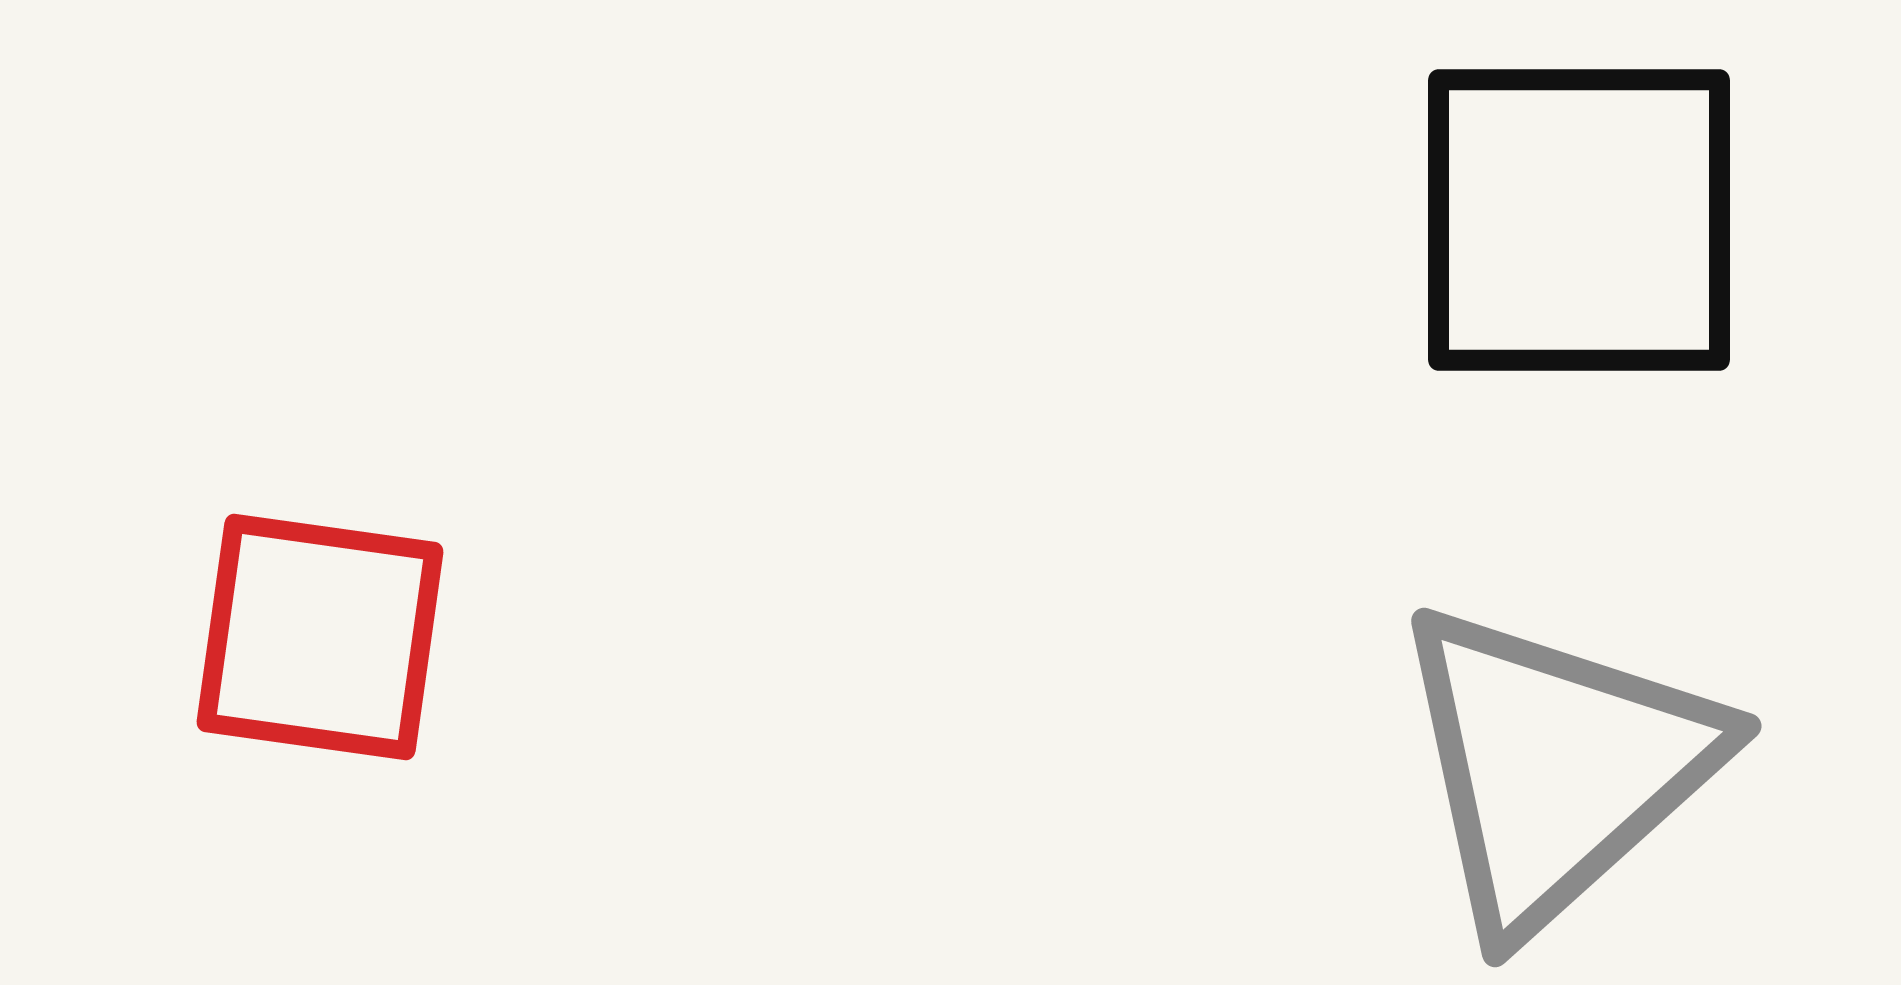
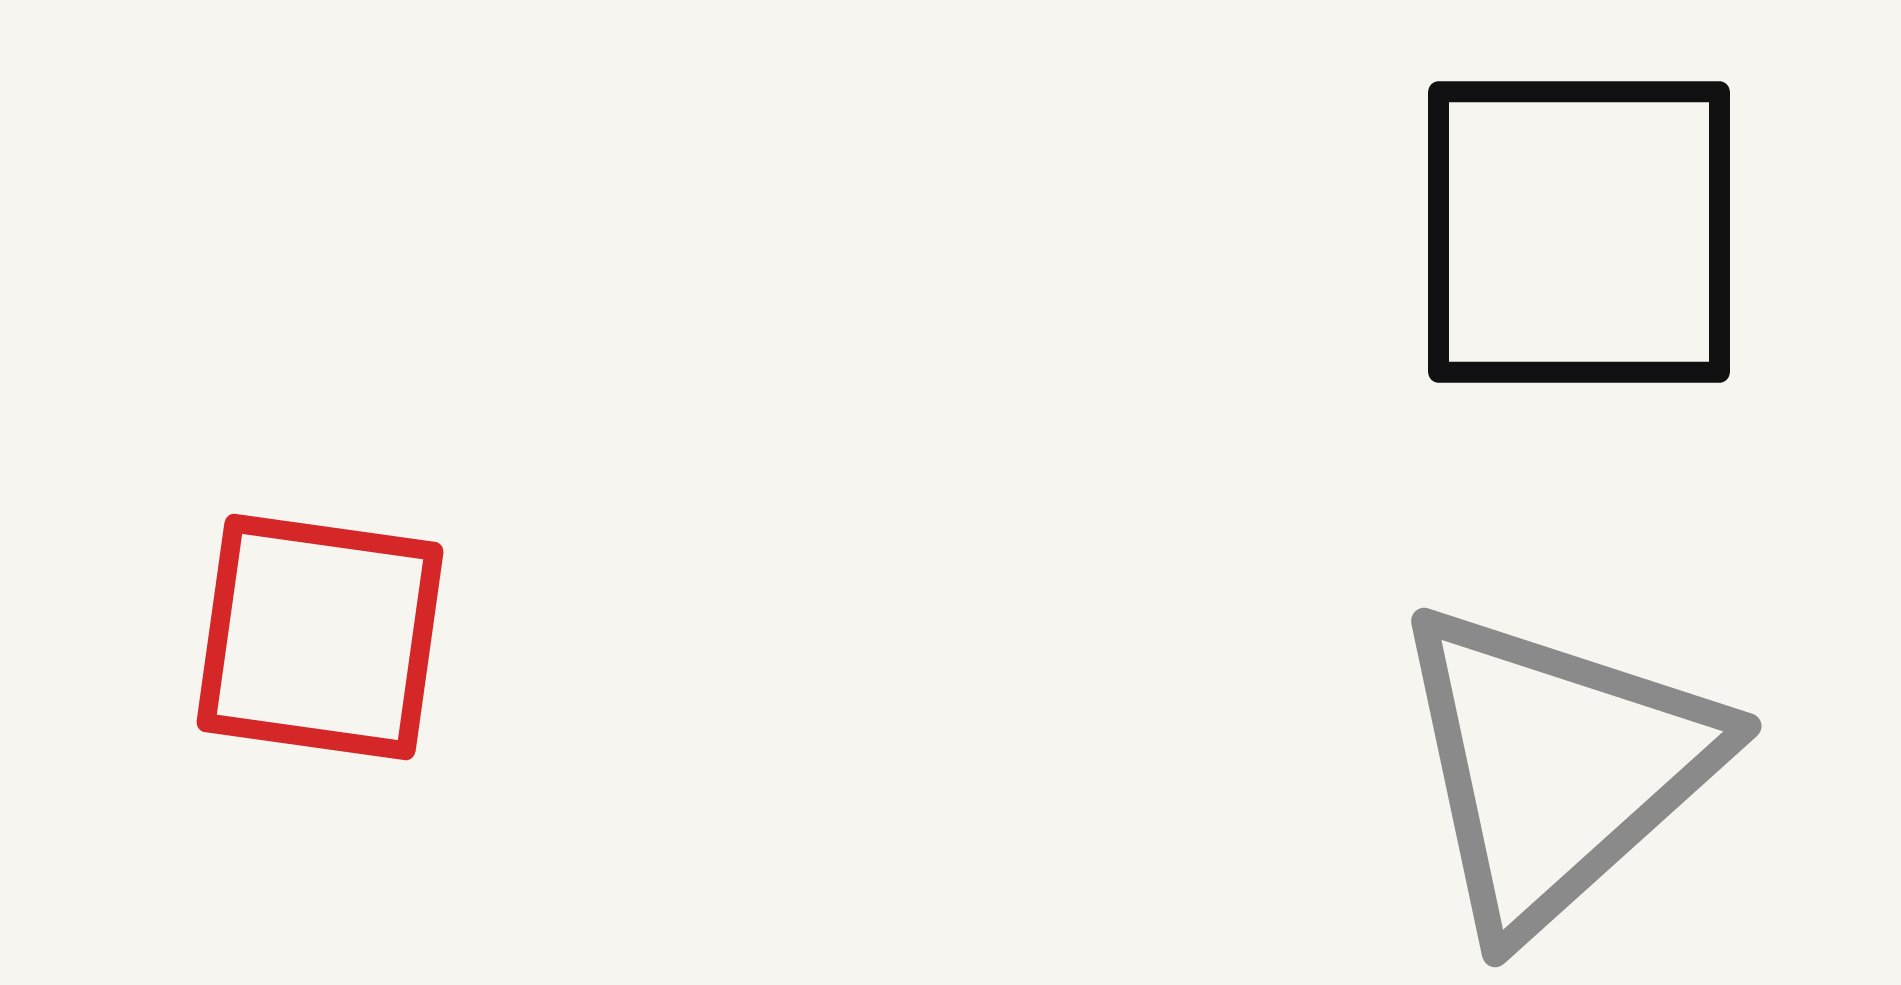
black square: moved 12 px down
